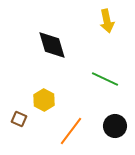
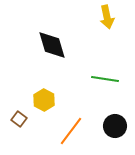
yellow arrow: moved 4 px up
green line: rotated 16 degrees counterclockwise
brown square: rotated 14 degrees clockwise
